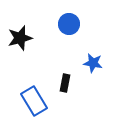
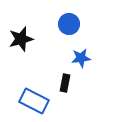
black star: moved 1 px right, 1 px down
blue star: moved 12 px left, 5 px up; rotated 18 degrees counterclockwise
blue rectangle: rotated 32 degrees counterclockwise
